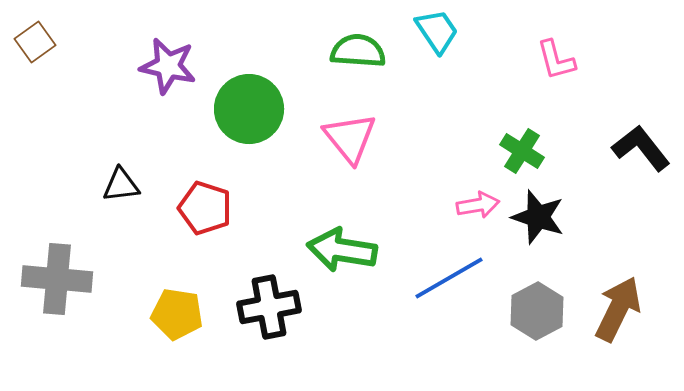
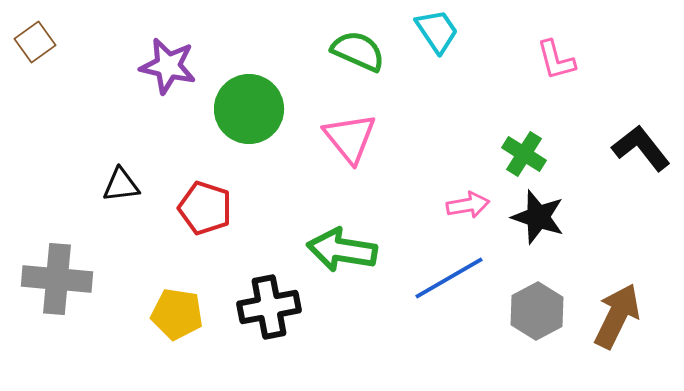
green semicircle: rotated 20 degrees clockwise
green cross: moved 2 px right, 3 px down
pink arrow: moved 10 px left
brown arrow: moved 1 px left, 7 px down
